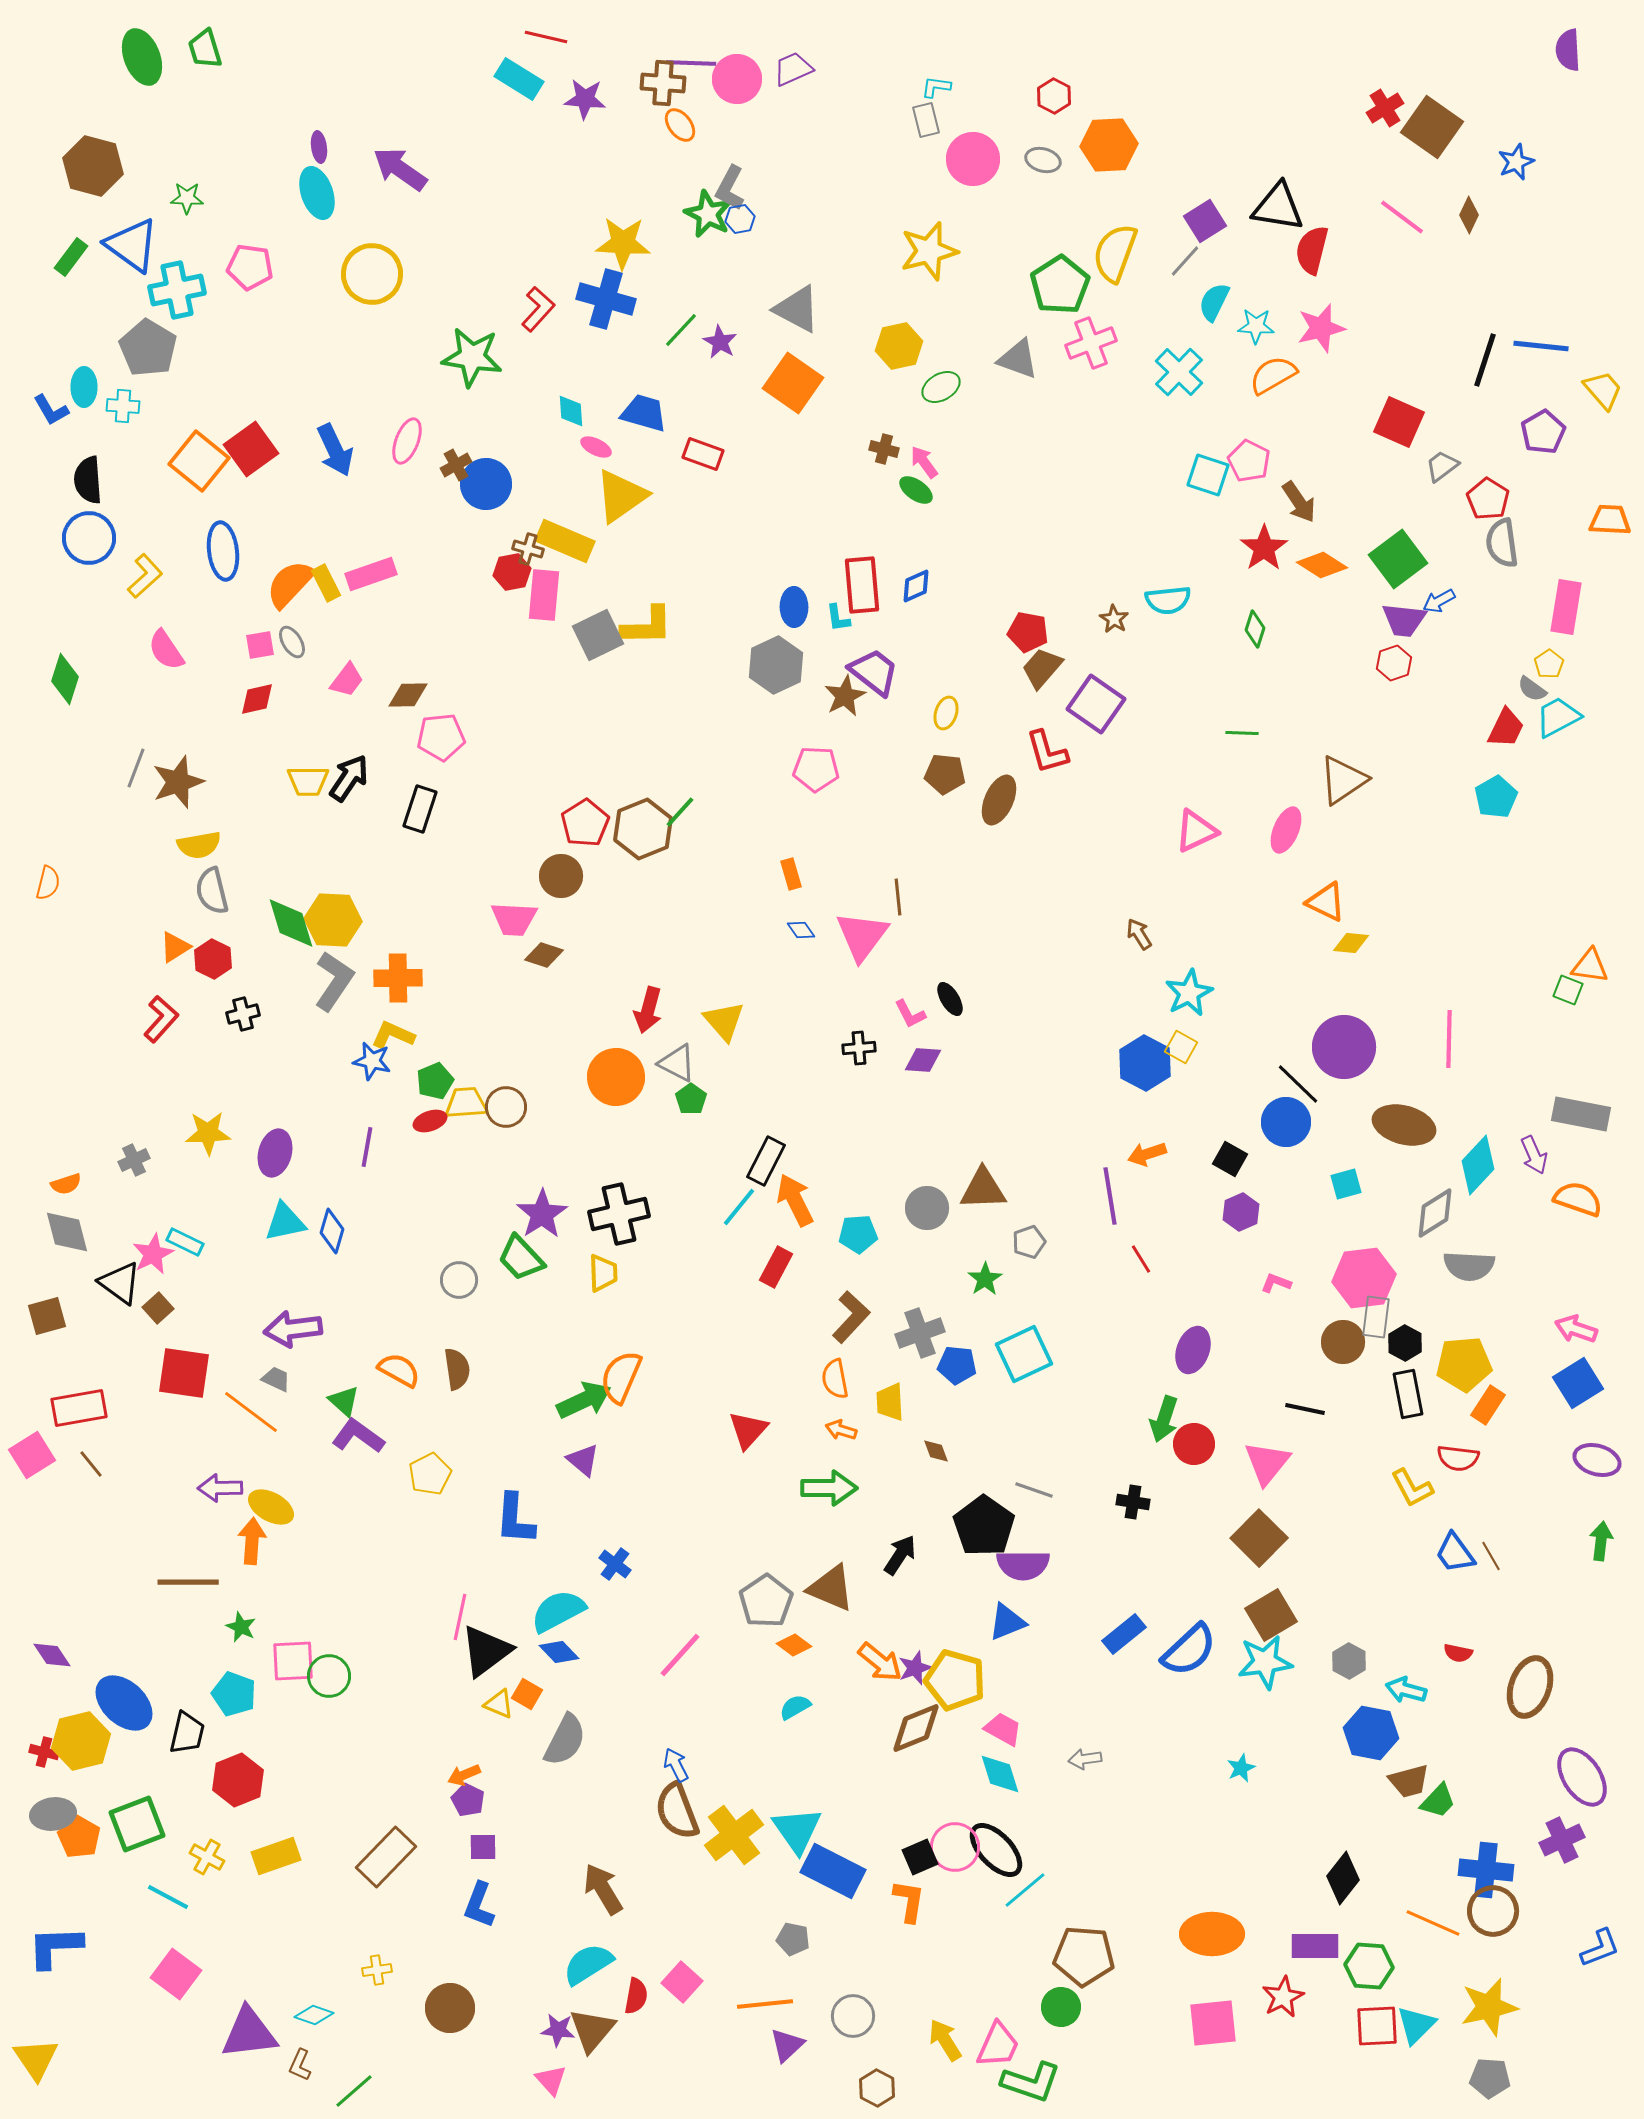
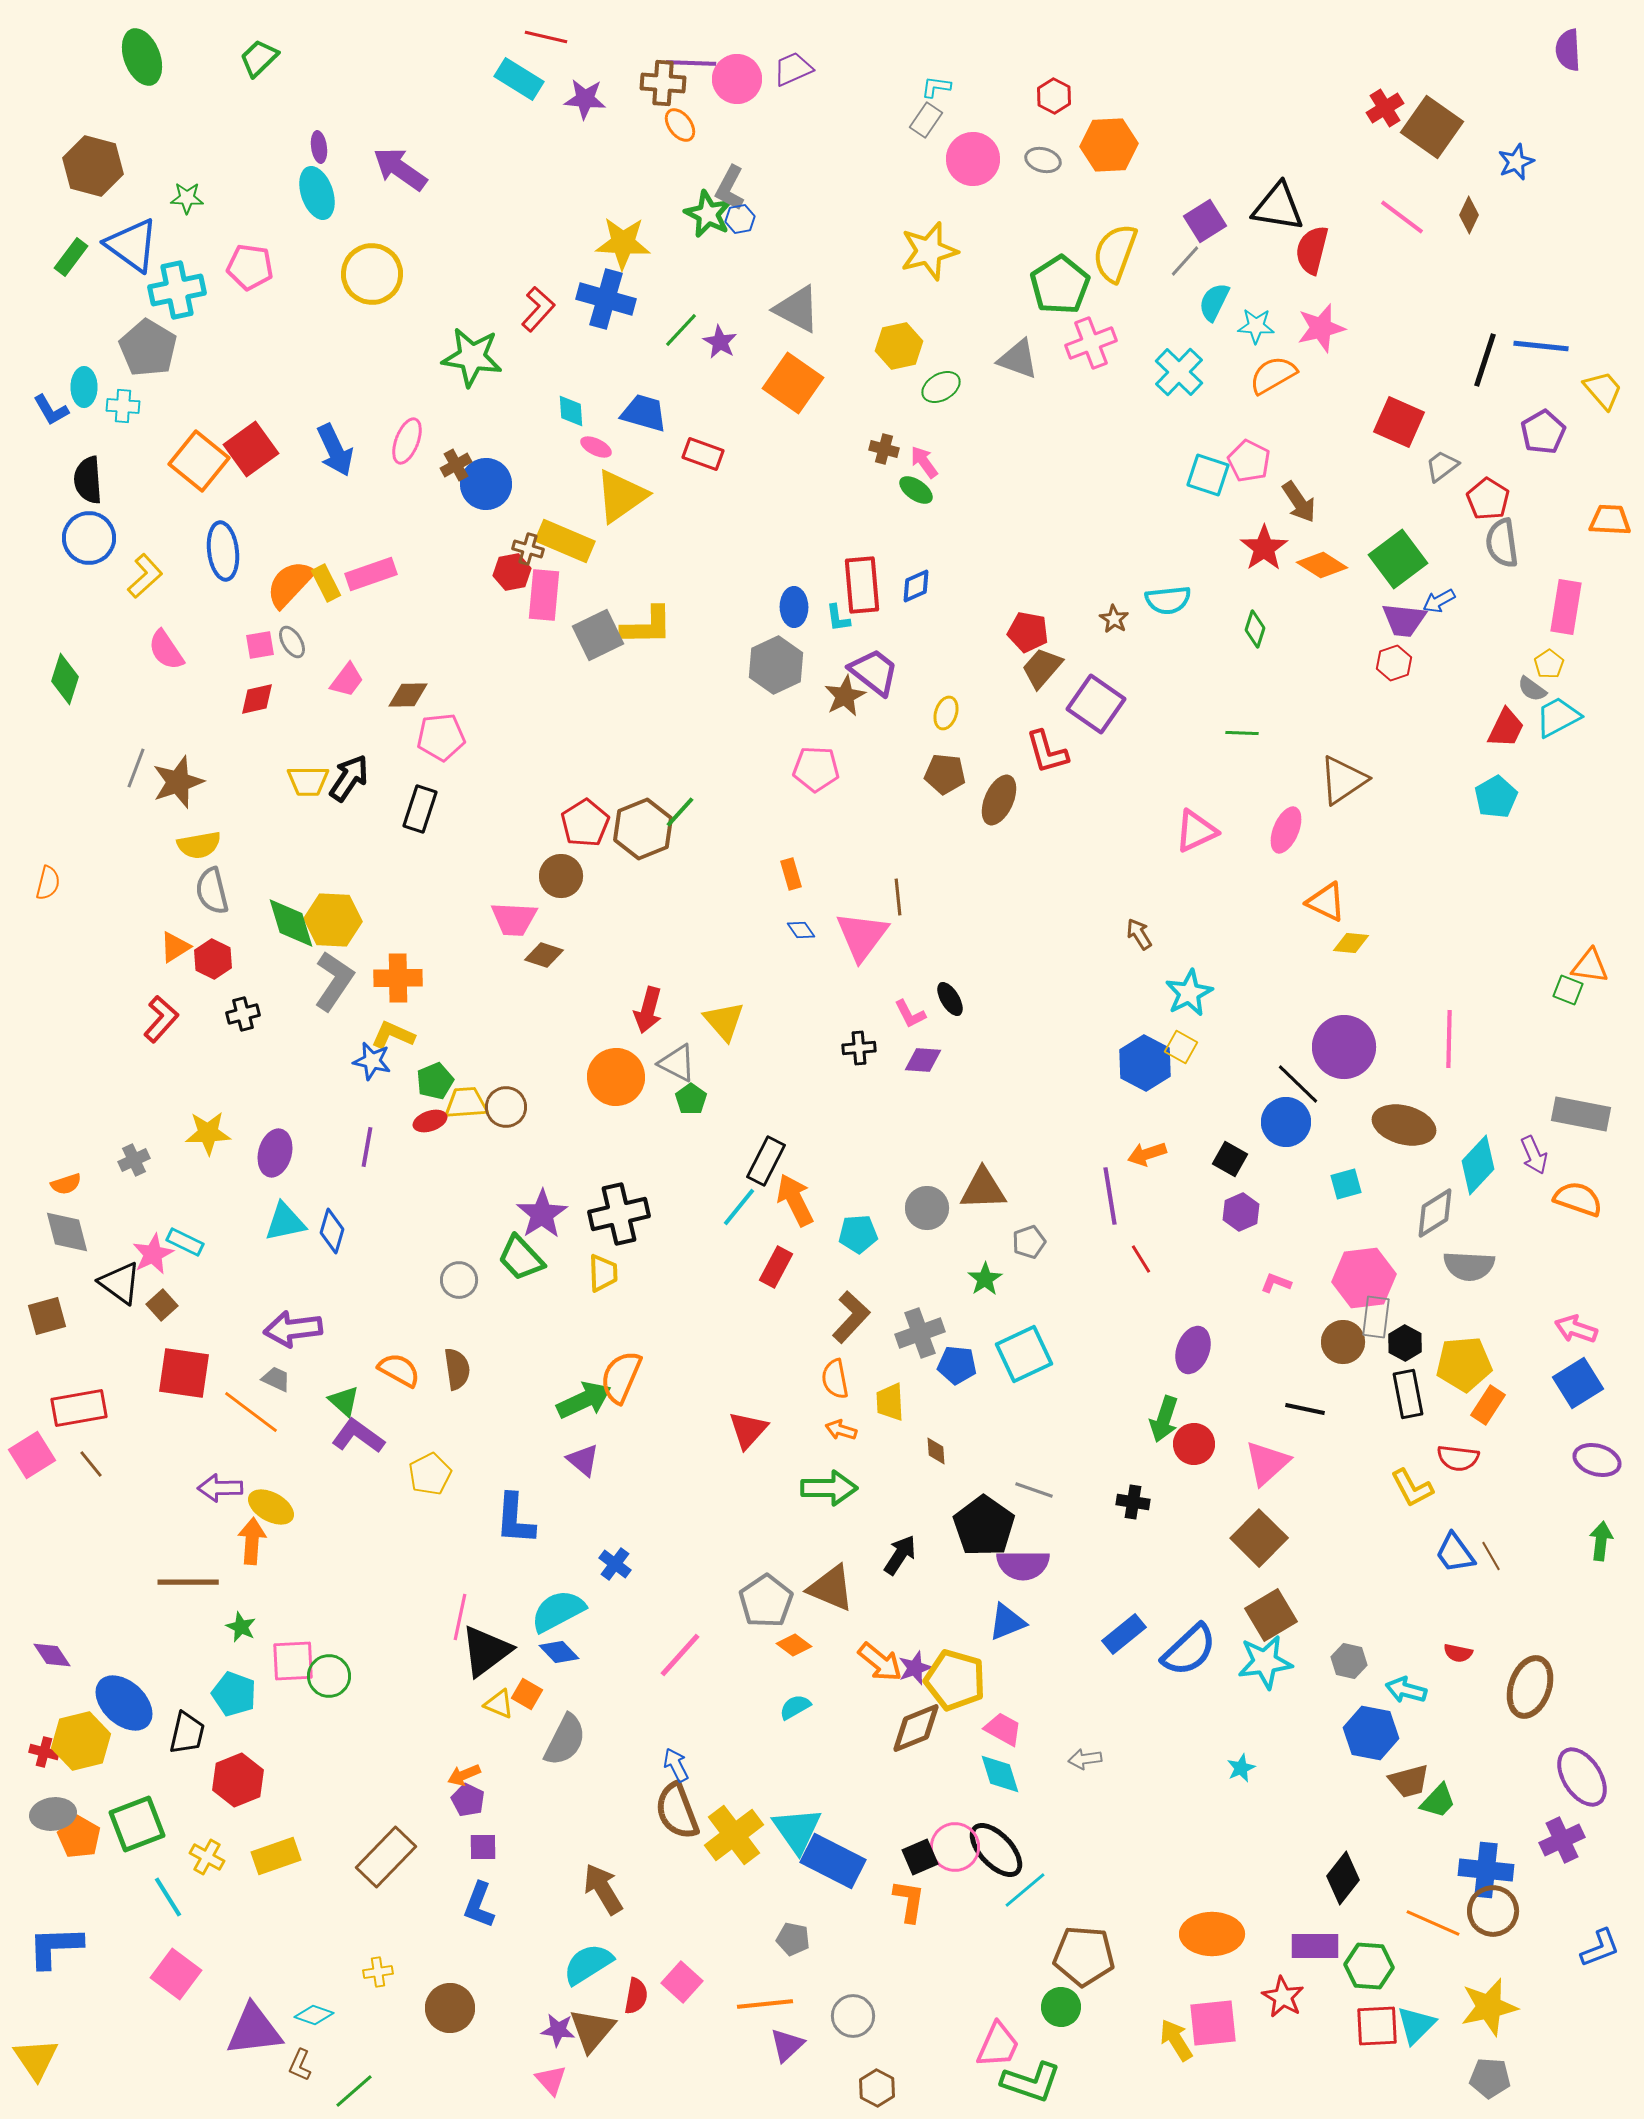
green trapezoid at (205, 49): moved 54 px right, 9 px down; rotated 63 degrees clockwise
gray rectangle at (926, 120): rotated 48 degrees clockwise
brown square at (158, 1308): moved 4 px right, 3 px up
brown diamond at (936, 1451): rotated 16 degrees clockwise
pink triangle at (1267, 1463): rotated 9 degrees clockwise
gray hexagon at (1349, 1661): rotated 16 degrees counterclockwise
blue rectangle at (833, 1871): moved 10 px up
cyan line at (168, 1897): rotated 30 degrees clockwise
yellow cross at (377, 1970): moved 1 px right, 2 px down
red star at (1283, 1997): rotated 15 degrees counterclockwise
purple triangle at (249, 2033): moved 5 px right, 3 px up
yellow arrow at (945, 2040): moved 231 px right
